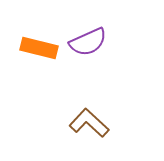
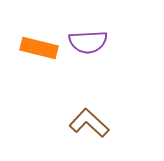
purple semicircle: rotated 21 degrees clockwise
